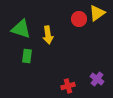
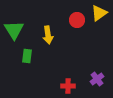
yellow triangle: moved 2 px right
red circle: moved 2 px left, 1 px down
green triangle: moved 7 px left, 1 px down; rotated 40 degrees clockwise
purple cross: rotated 16 degrees clockwise
red cross: rotated 16 degrees clockwise
